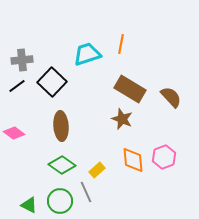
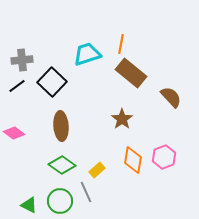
brown rectangle: moved 1 px right, 16 px up; rotated 8 degrees clockwise
brown star: rotated 15 degrees clockwise
orange diamond: rotated 16 degrees clockwise
